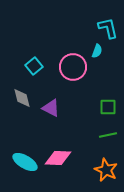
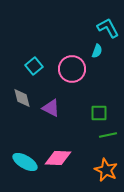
cyan L-shape: rotated 15 degrees counterclockwise
pink circle: moved 1 px left, 2 px down
green square: moved 9 px left, 6 px down
